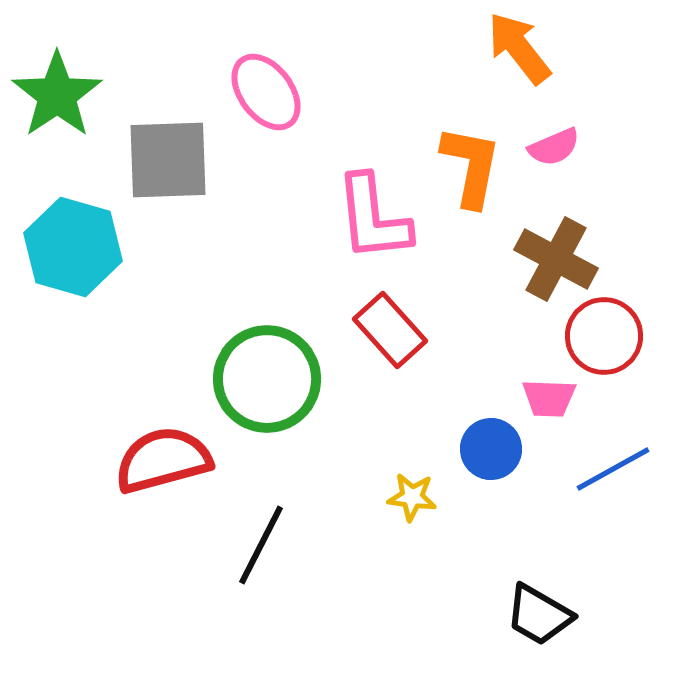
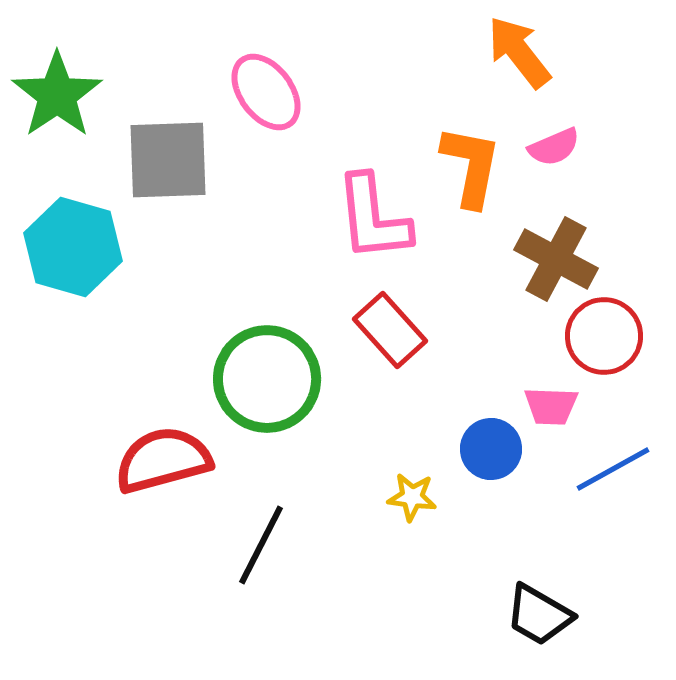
orange arrow: moved 4 px down
pink trapezoid: moved 2 px right, 8 px down
